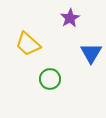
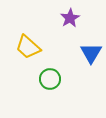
yellow trapezoid: moved 3 px down
